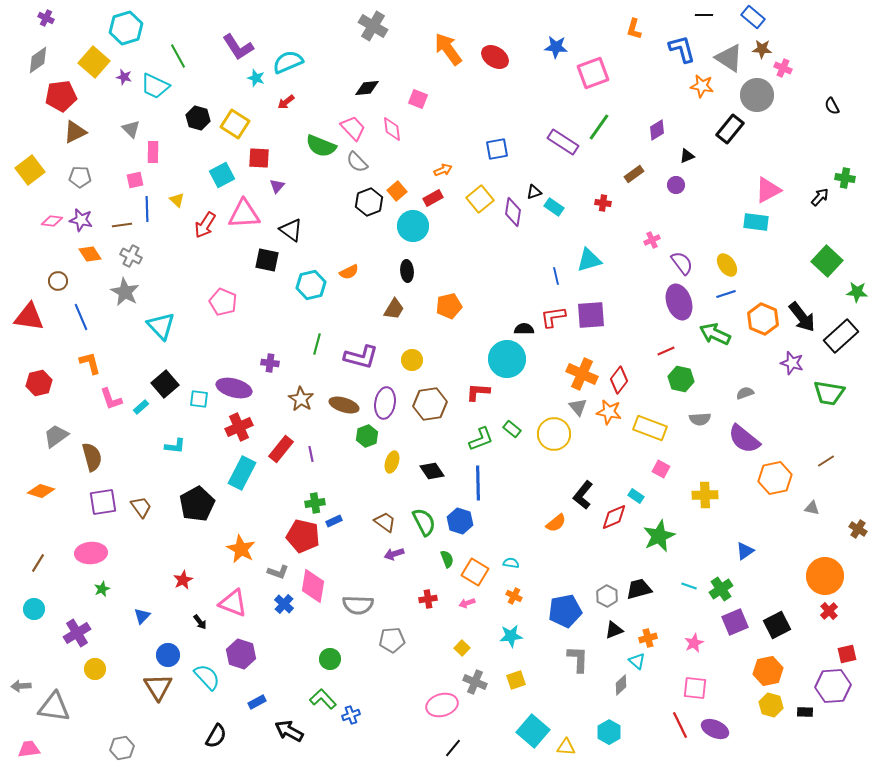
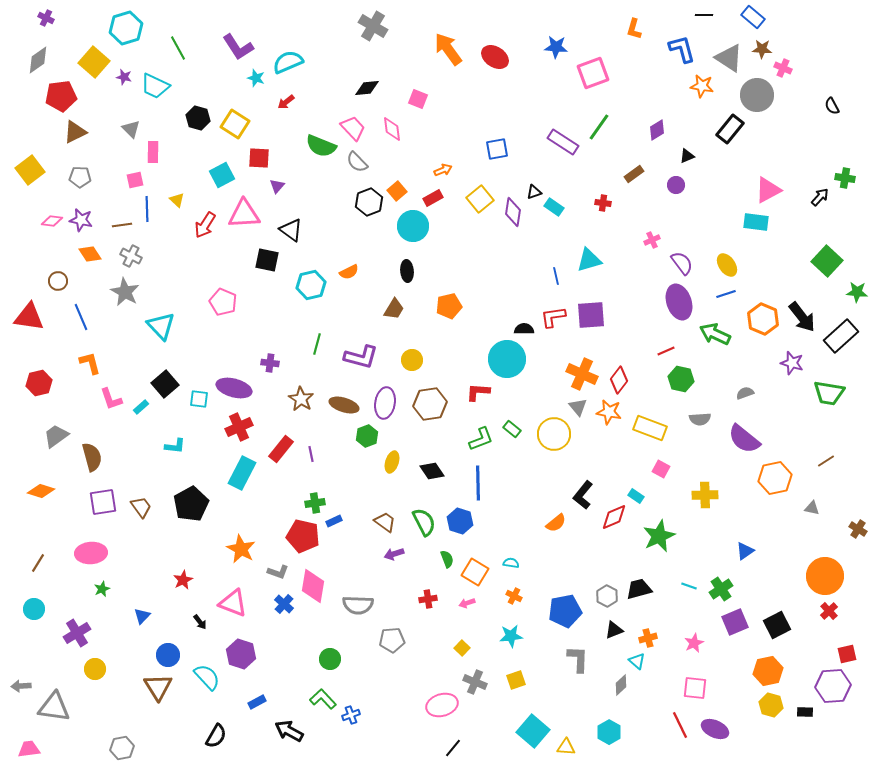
green line at (178, 56): moved 8 px up
black pentagon at (197, 504): moved 6 px left
